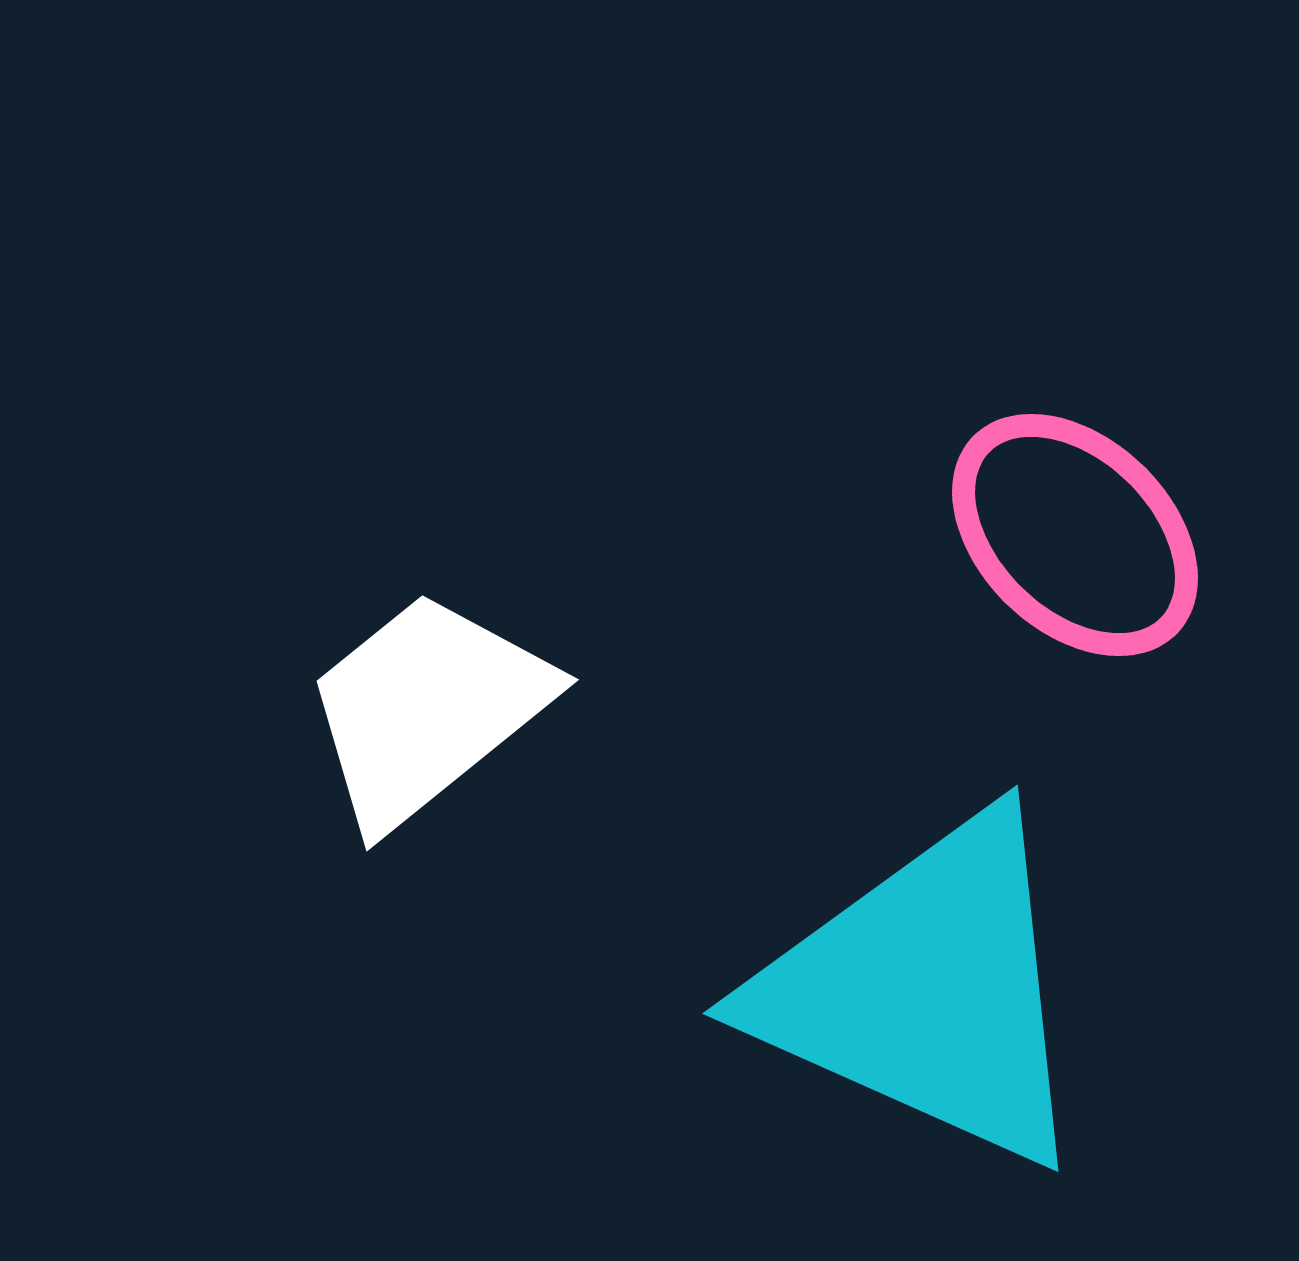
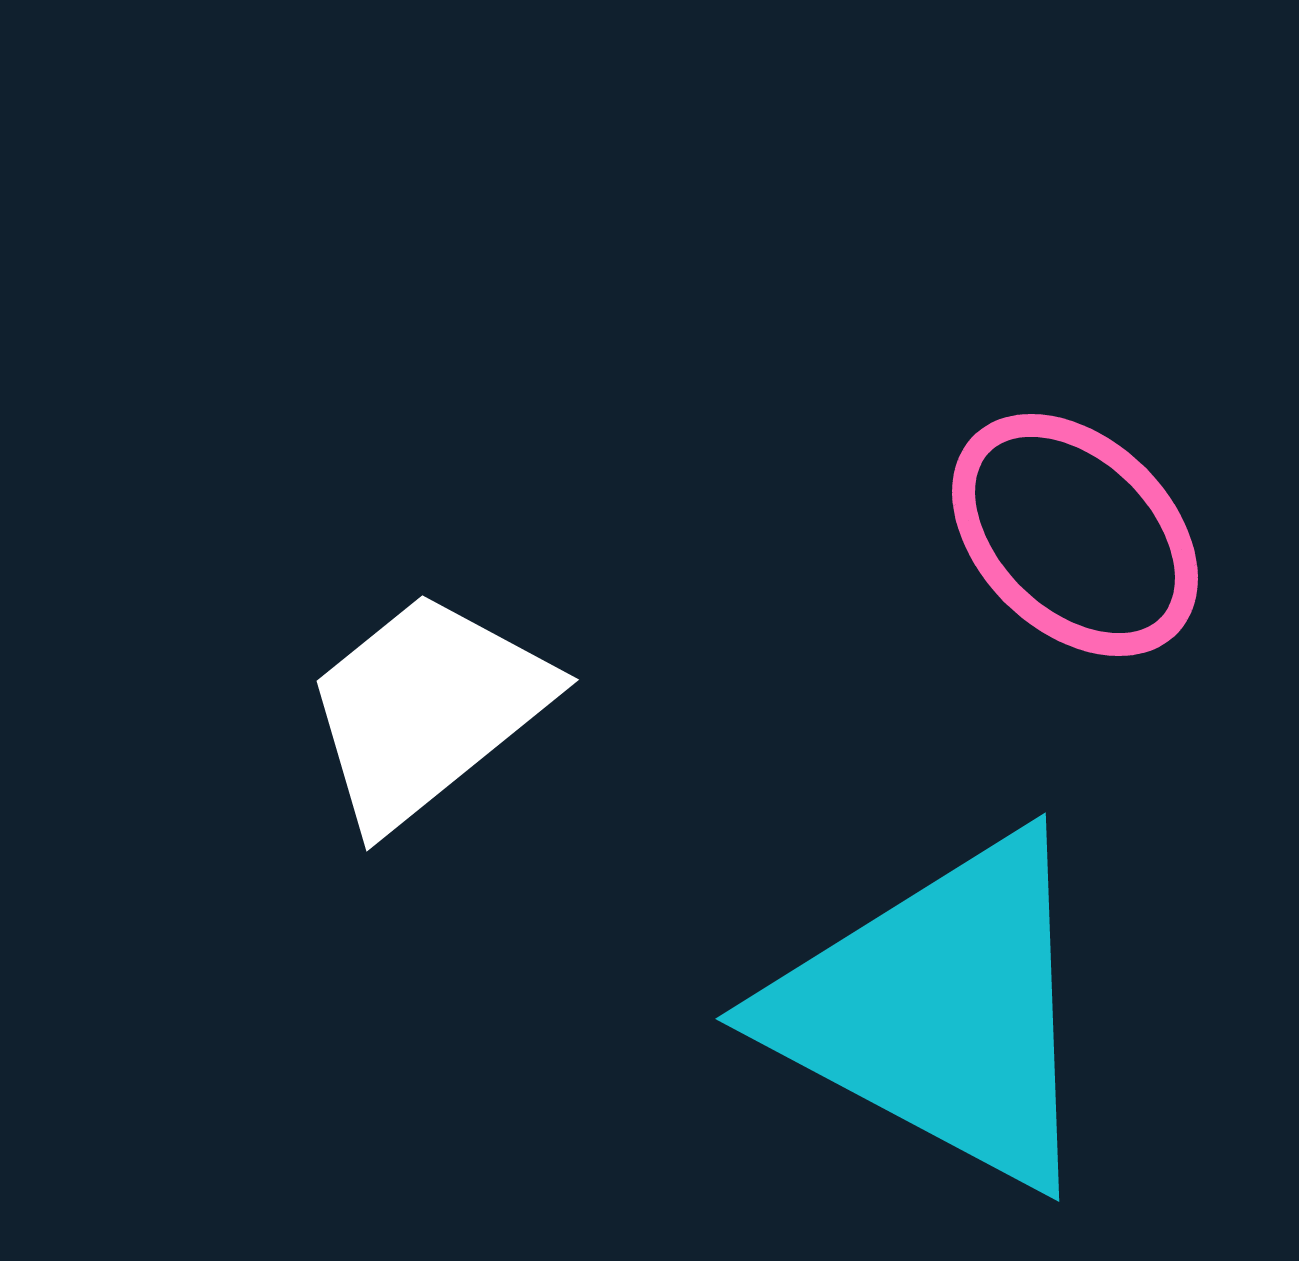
cyan triangle: moved 14 px right, 21 px down; rotated 4 degrees clockwise
